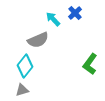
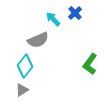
gray triangle: rotated 16 degrees counterclockwise
